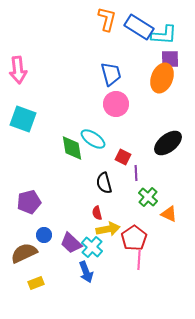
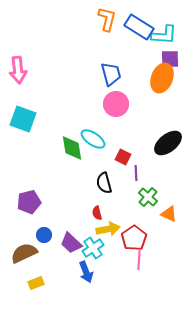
cyan cross: moved 1 px right, 1 px down; rotated 15 degrees clockwise
